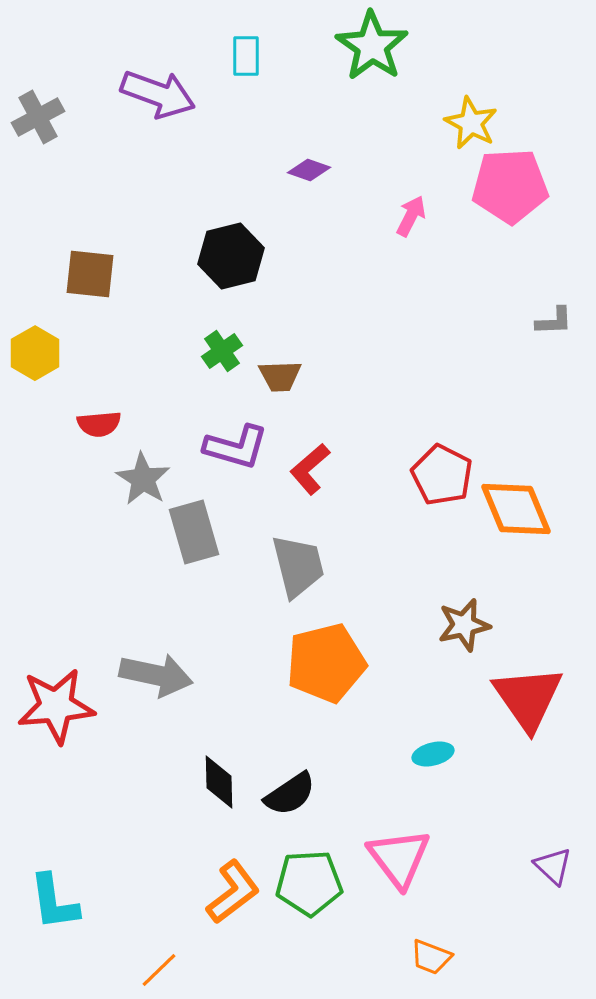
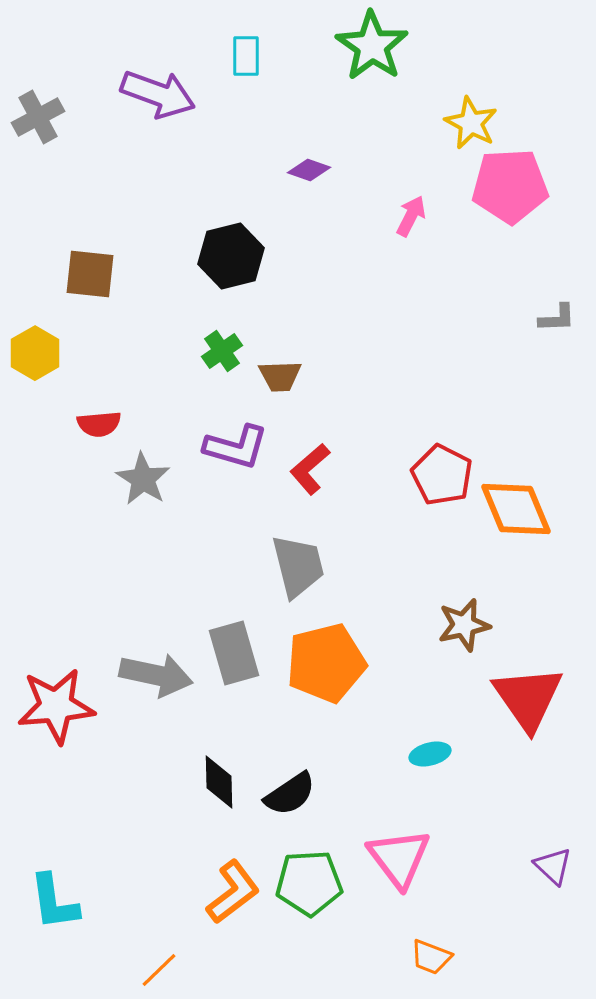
gray L-shape: moved 3 px right, 3 px up
gray rectangle: moved 40 px right, 121 px down
cyan ellipse: moved 3 px left
